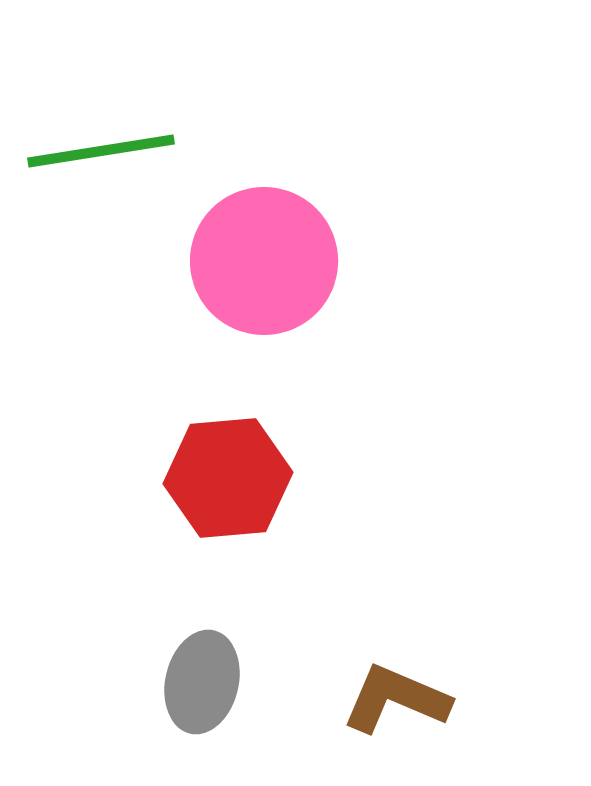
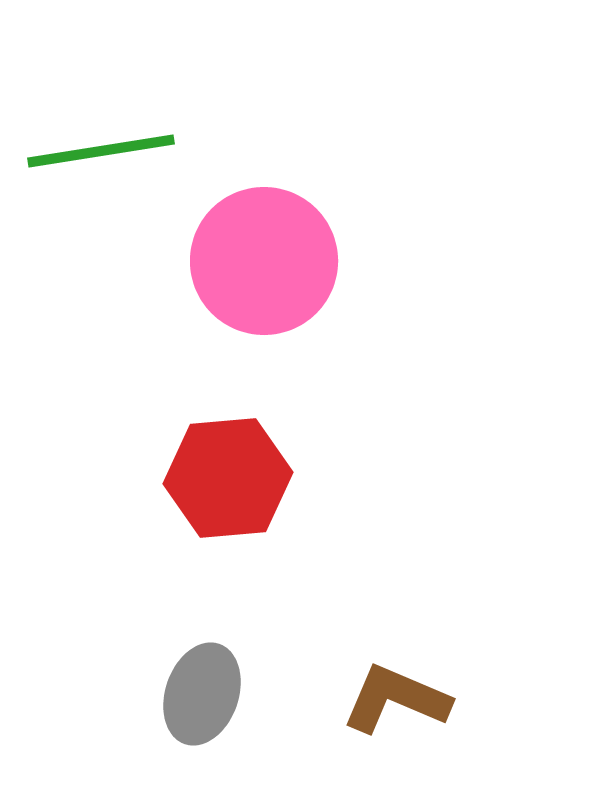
gray ellipse: moved 12 px down; rotated 6 degrees clockwise
